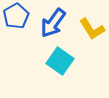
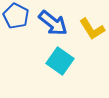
blue pentagon: rotated 15 degrees counterclockwise
blue arrow: rotated 88 degrees counterclockwise
